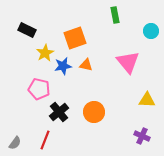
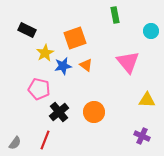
orange triangle: rotated 24 degrees clockwise
